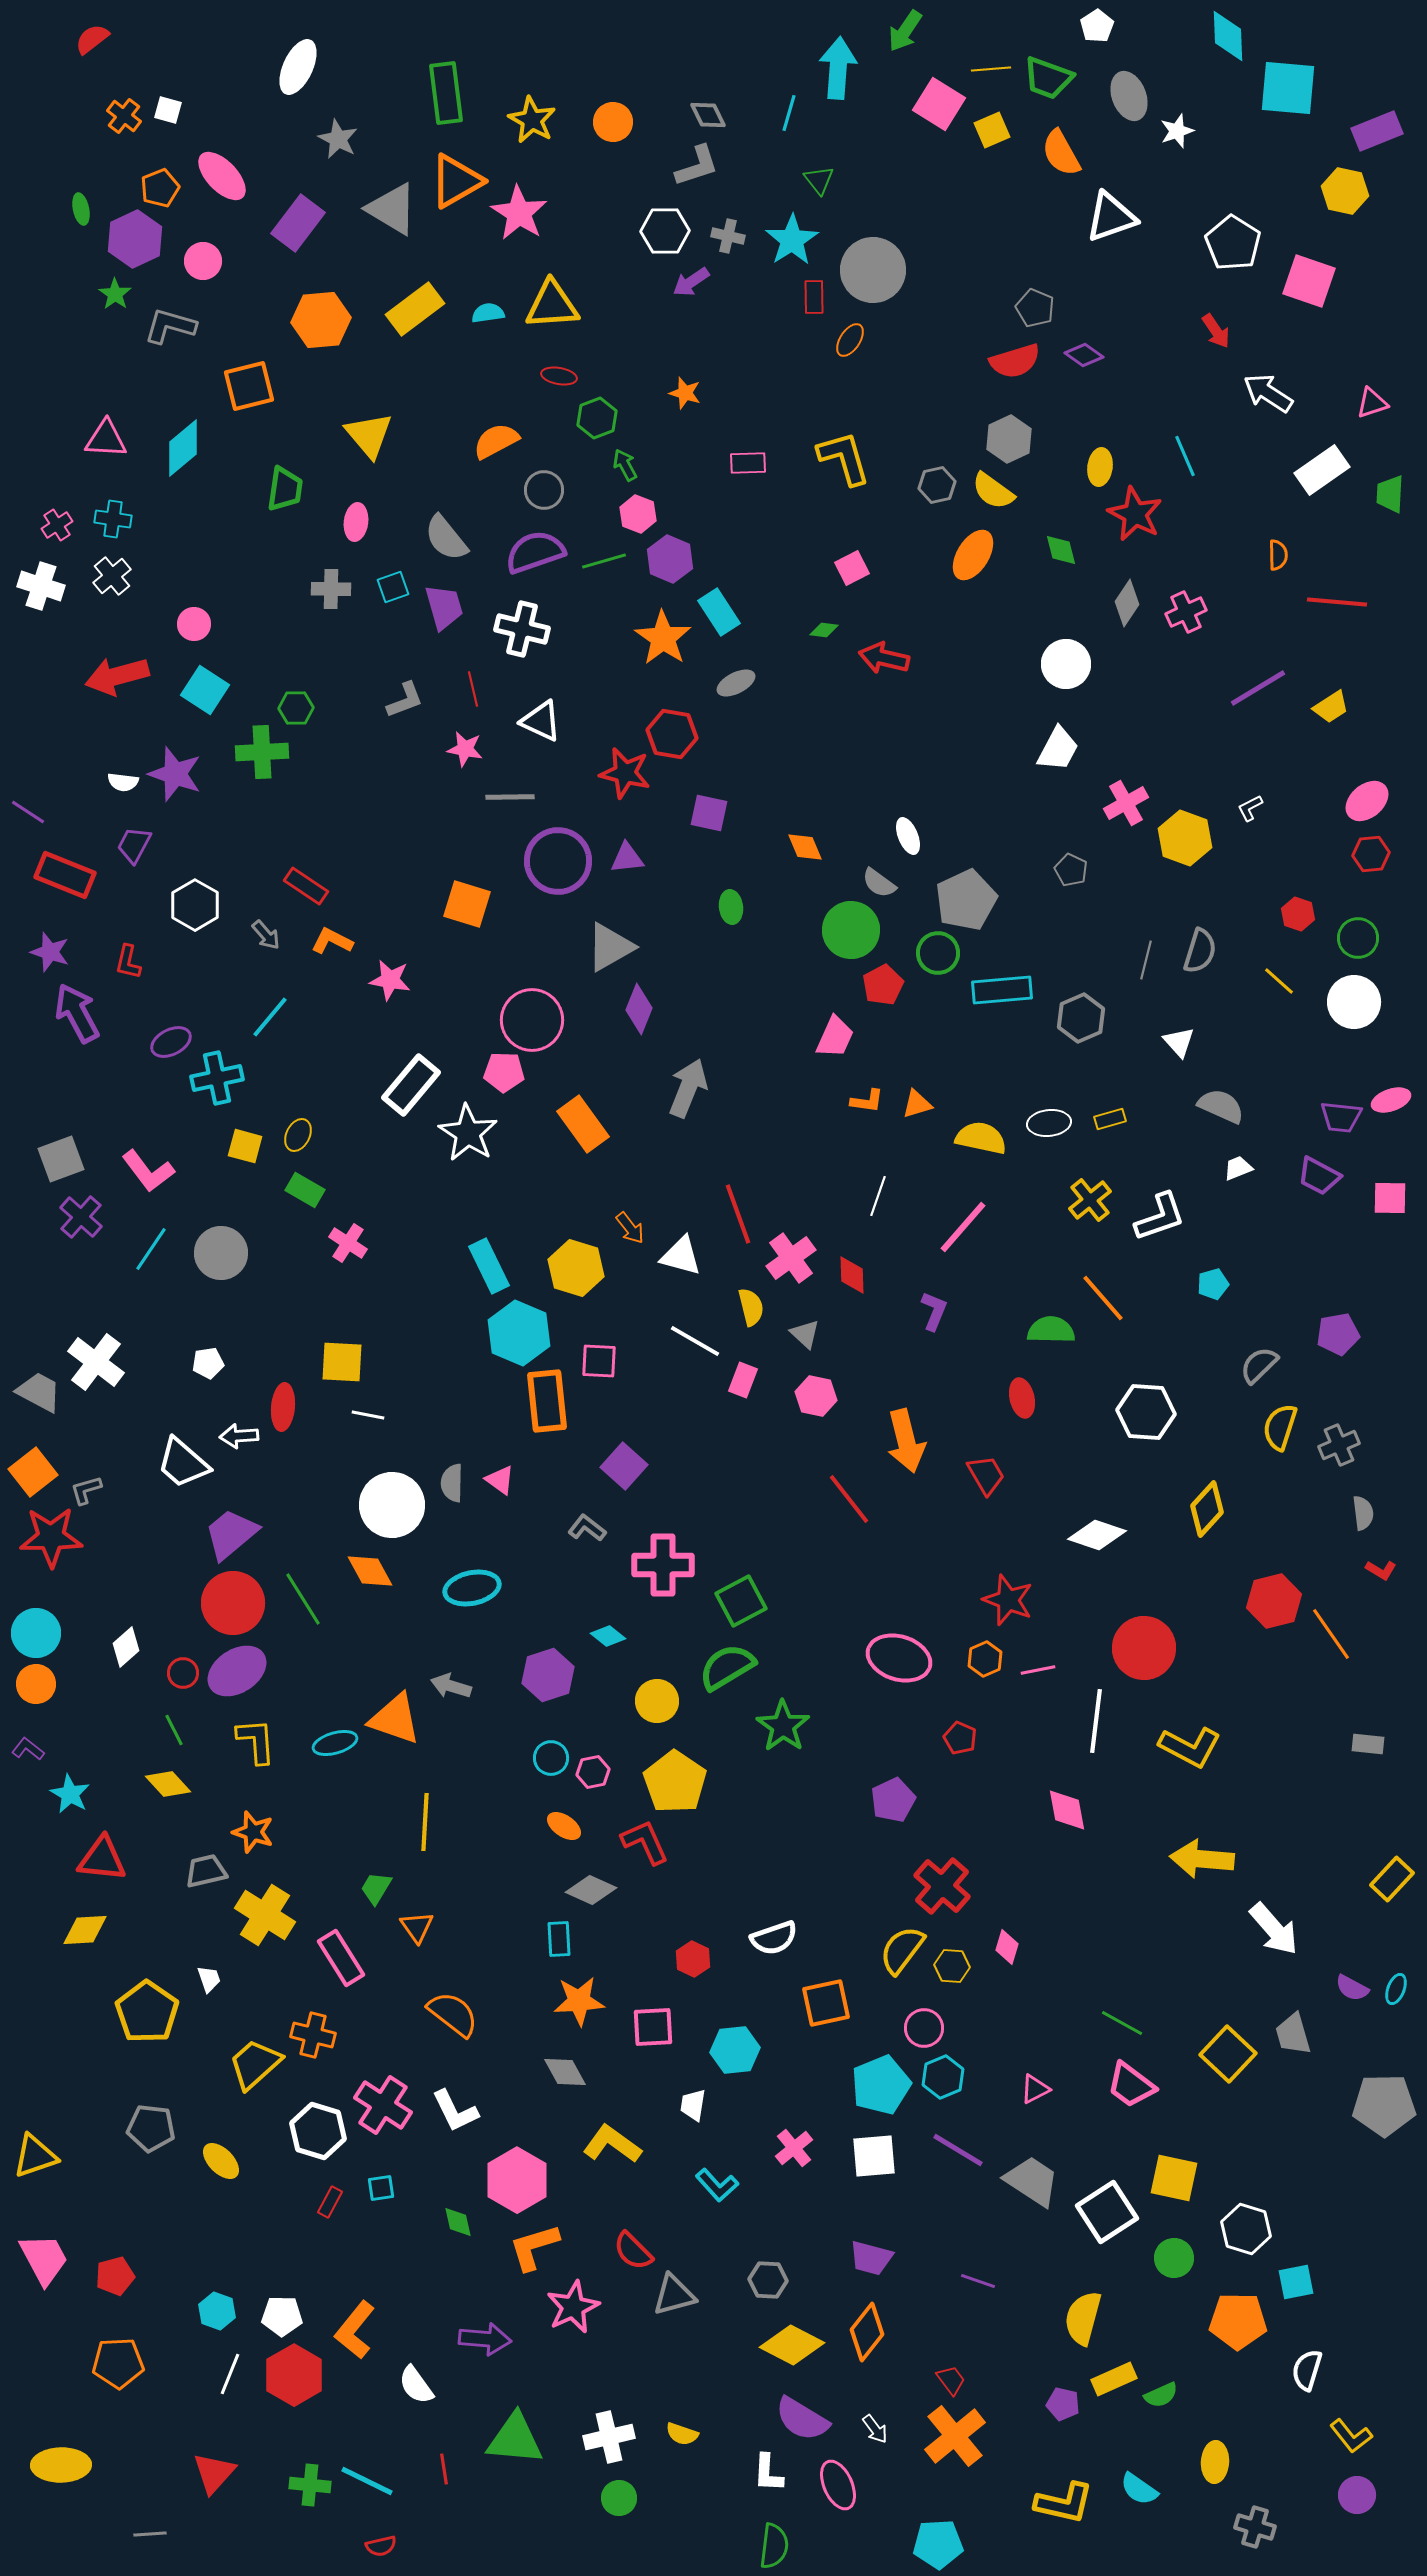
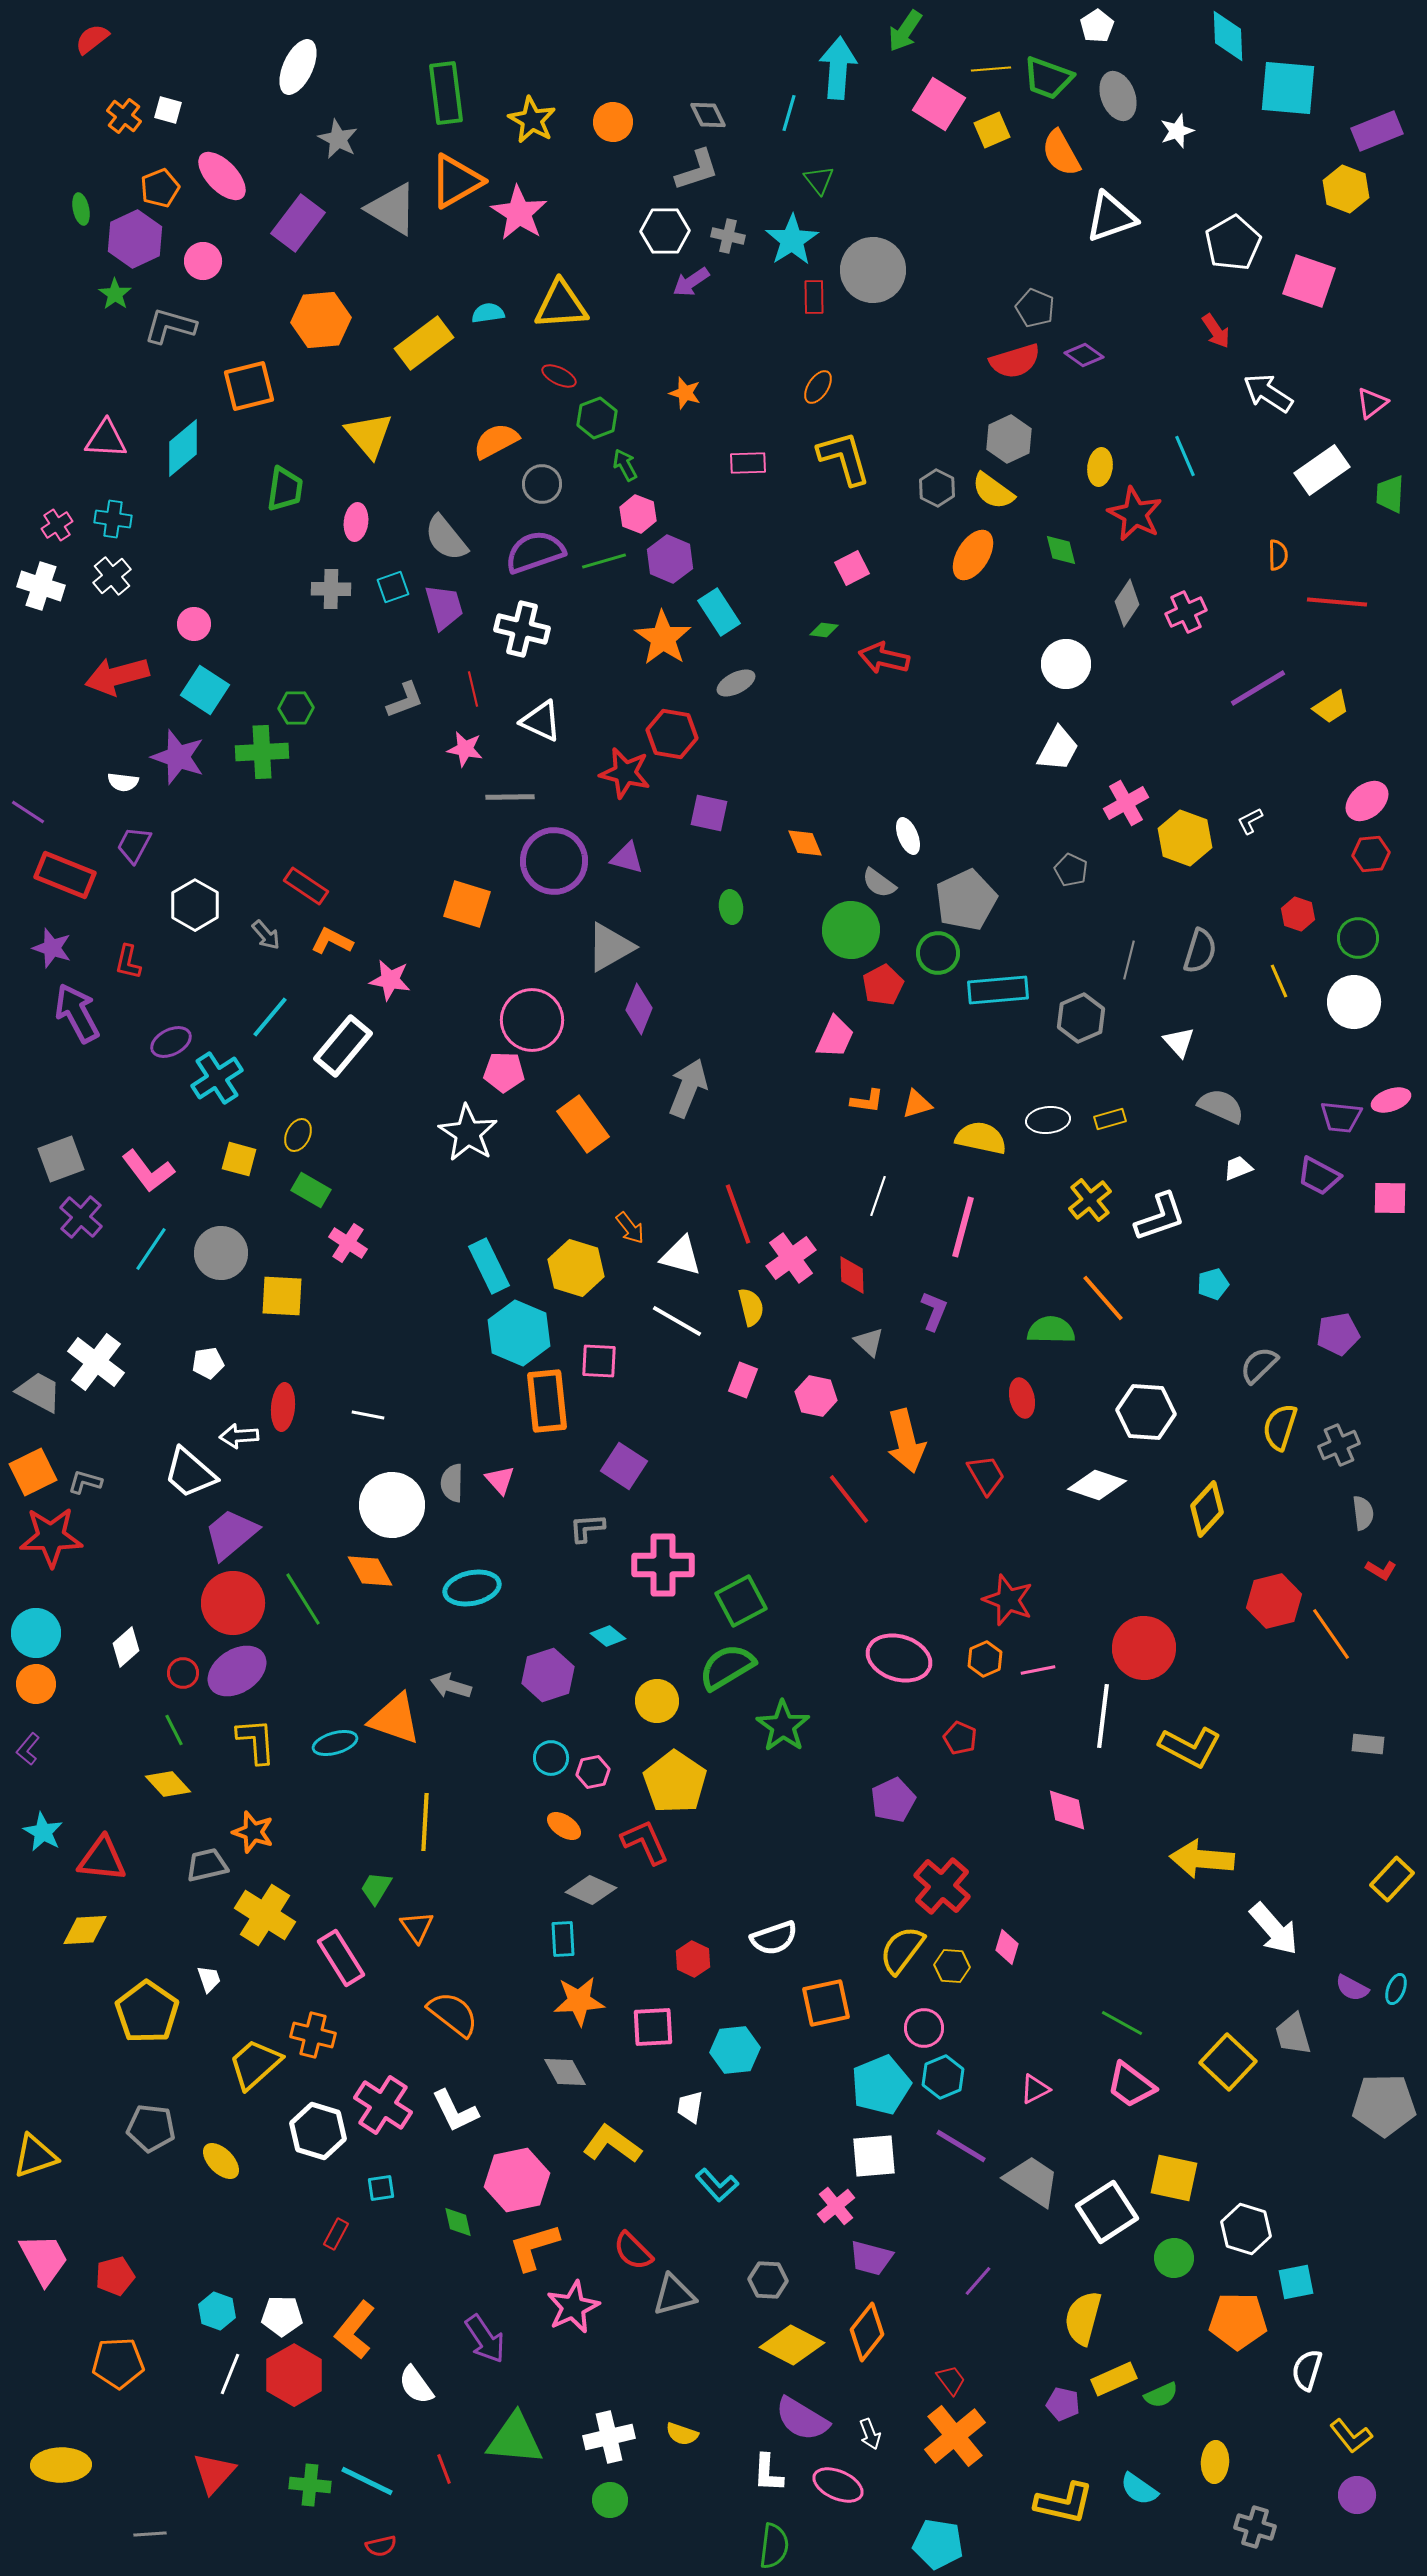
gray ellipse at (1129, 96): moved 11 px left
gray L-shape at (697, 166): moved 4 px down
yellow hexagon at (1345, 191): moved 1 px right, 2 px up; rotated 9 degrees clockwise
white pentagon at (1233, 243): rotated 10 degrees clockwise
yellow triangle at (552, 305): moved 9 px right
yellow rectangle at (415, 309): moved 9 px right, 34 px down
orange ellipse at (850, 340): moved 32 px left, 47 px down
red ellipse at (559, 376): rotated 16 degrees clockwise
pink triangle at (1372, 403): rotated 20 degrees counterclockwise
gray hexagon at (937, 485): moved 3 px down; rotated 21 degrees counterclockwise
gray circle at (544, 490): moved 2 px left, 6 px up
purple star at (175, 774): moved 3 px right, 17 px up
white L-shape at (1250, 808): moved 13 px down
orange diamond at (805, 847): moved 4 px up
purple triangle at (627, 858): rotated 21 degrees clockwise
purple circle at (558, 861): moved 4 px left
purple star at (50, 952): moved 2 px right, 4 px up
gray line at (1146, 960): moved 17 px left
yellow line at (1279, 981): rotated 24 degrees clockwise
cyan rectangle at (1002, 990): moved 4 px left
cyan cross at (217, 1078): rotated 21 degrees counterclockwise
white rectangle at (411, 1085): moved 68 px left, 39 px up
white ellipse at (1049, 1123): moved 1 px left, 3 px up
yellow square at (245, 1146): moved 6 px left, 13 px down
green rectangle at (305, 1190): moved 6 px right
pink line at (963, 1227): rotated 26 degrees counterclockwise
gray triangle at (805, 1334): moved 64 px right, 8 px down
white line at (695, 1341): moved 18 px left, 20 px up
yellow square at (342, 1362): moved 60 px left, 66 px up
white trapezoid at (183, 1463): moved 7 px right, 10 px down
purple square at (624, 1466): rotated 9 degrees counterclockwise
orange square at (33, 1472): rotated 12 degrees clockwise
pink triangle at (500, 1480): rotated 12 degrees clockwise
gray L-shape at (86, 1490): moved 1 px left, 8 px up; rotated 32 degrees clockwise
gray L-shape at (587, 1528): rotated 42 degrees counterclockwise
white diamond at (1097, 1535): moved 50 px up
white line at (1096, 1721): moved 7 px right, 5 px up
purple L-shape at (28, 1749): rotated 88 degrees counterclockwise
cyan star at (70, 1794): moved 27 px left, 38 px down
gray trapezoid at (206, 1871): moved 1 px right, 6 px up
cyan rectangle at (559, 1939): moved 4 px right
yellow square at (1228, 2054): moved 8 px down
white trapezoid at (693, 2105): moved 3 px left, 2 px down
pink cross at (794, 2148): moved 42 px right, 58 px down
purple line at (958, 2150): moved 3 px right, 4 px up
pink hexagon at (517, 2180): rotated 18 degrees clockwise
red rectangle at (330, 2202): moved 6 px right, 32 px down
purple line at (978, 2281): rotated 68 degrees counterclockwise
purple arrow at (485, 2339): rotated 51 degrees clockwise
white arrow at (875, 2429): moved 5 px left, 5 px down; rotated 16 degrees clockwise
red line at (444, 2469): rotated 12 degrees counterclockwise
pink ellipse at (838, 2485): rotated 42 degrees counterclockwise
green circle at (619, 2498): moved 9 px left, 2 px down
cyan pentagon at (938, 2544): rotated 12 degrees clockwise
